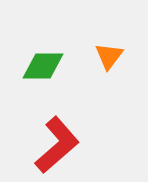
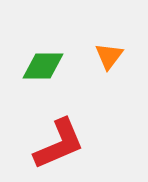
red L-shape: moved 2 px right, 1 px up; rotated 18 degrees clockwise
